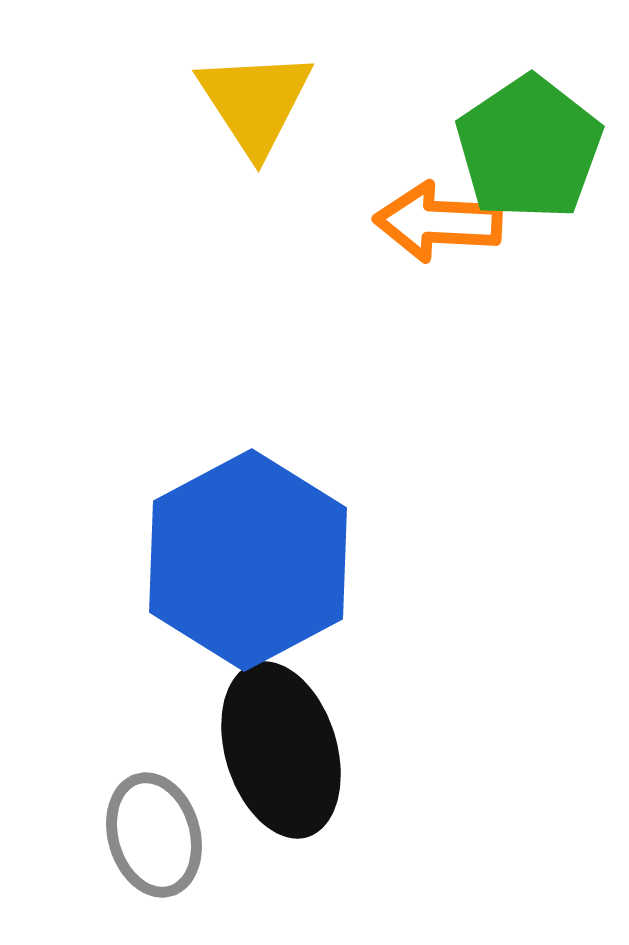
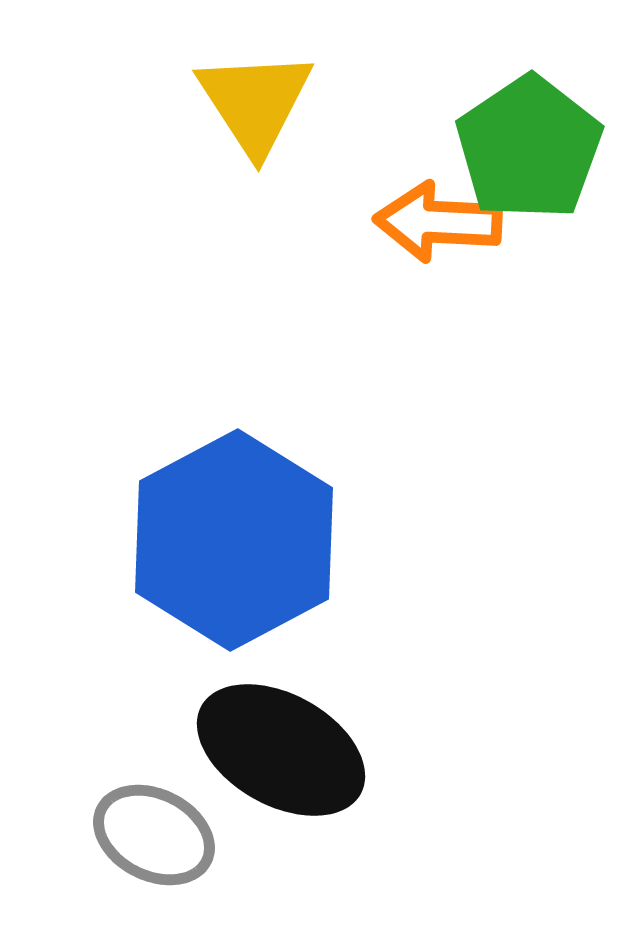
blue hexagon: moved 14 px left, 20 px up
black ellipse: rotated 44 degrees counterclockwise
gray ellipse: rotated 47 degrees counterclockwise
